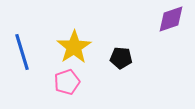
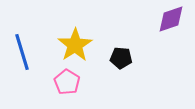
yellow star: moved 1 px right, 2 px up
pink pentagon: rotated 20 degrees counterclockwise
